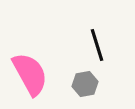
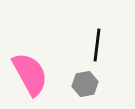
black line: rotated 24 degrees clockwise
